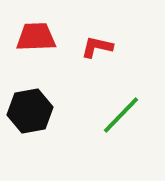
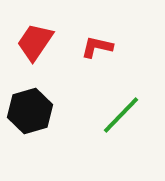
red trapezoid: moved 1 px left, 5 px down; rotated 54 degrees counterclockwise
black hexagon: rotated 6 degrees counterclockwise
